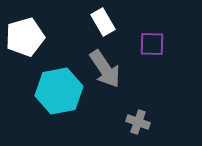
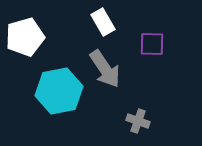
gray cross: moved 1 px up
